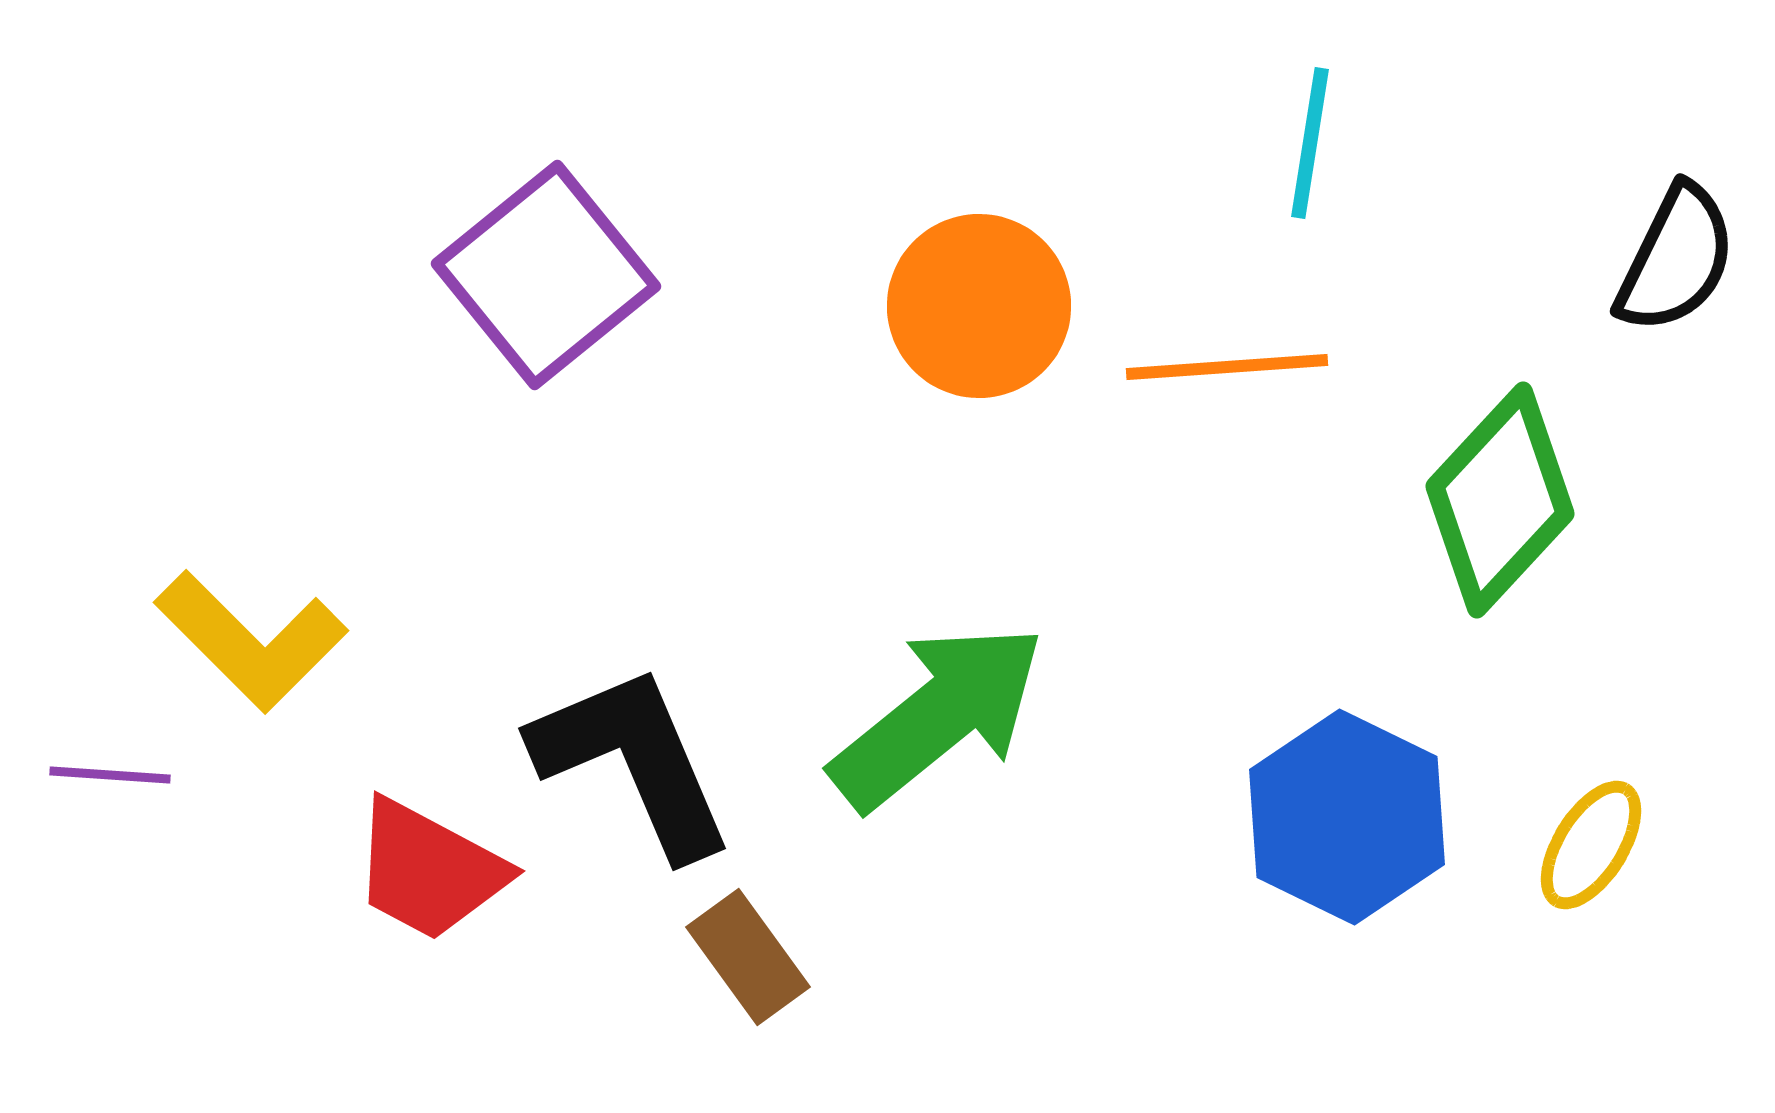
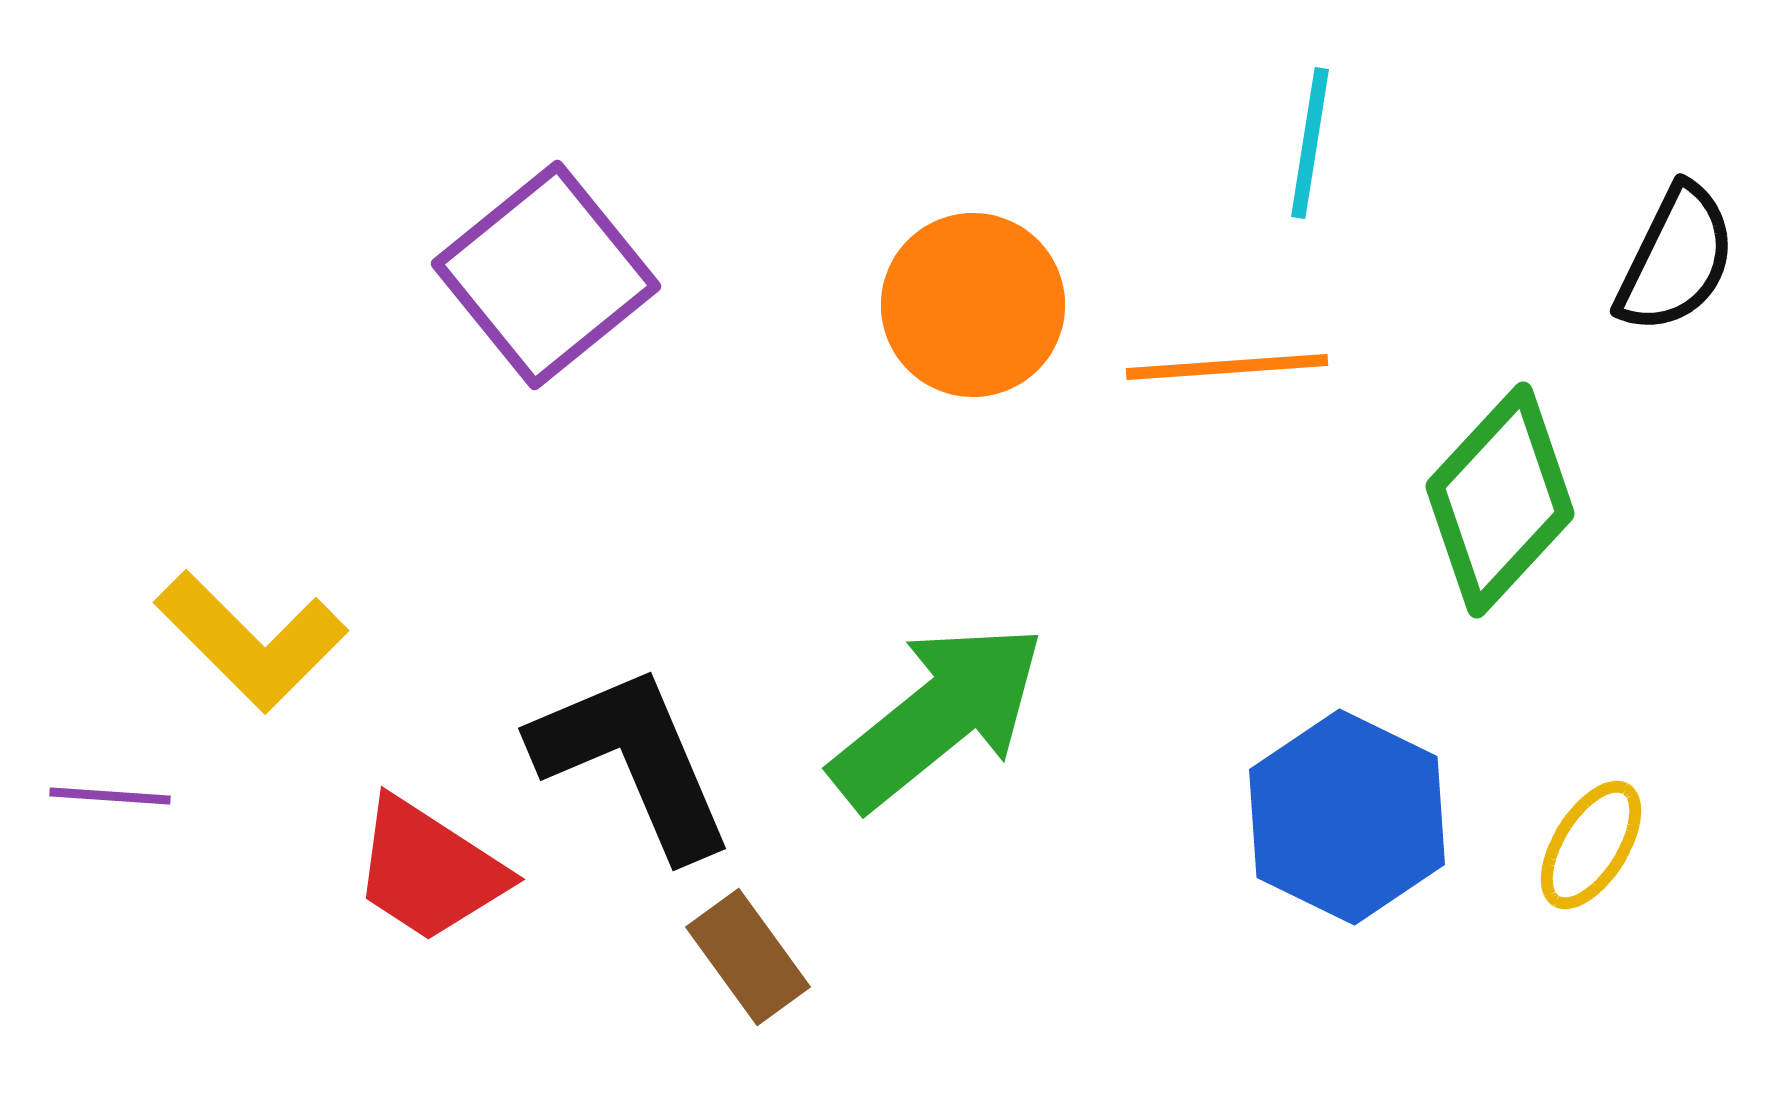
orange circle: moved 6 px left, 1 px up
purple line: moved 21 px down
red trapezoid: rotated 5 degrees clockwise
